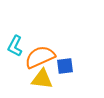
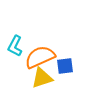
yellow triangle: moved 1 px up; rotated 25 degrees counterclockwise
